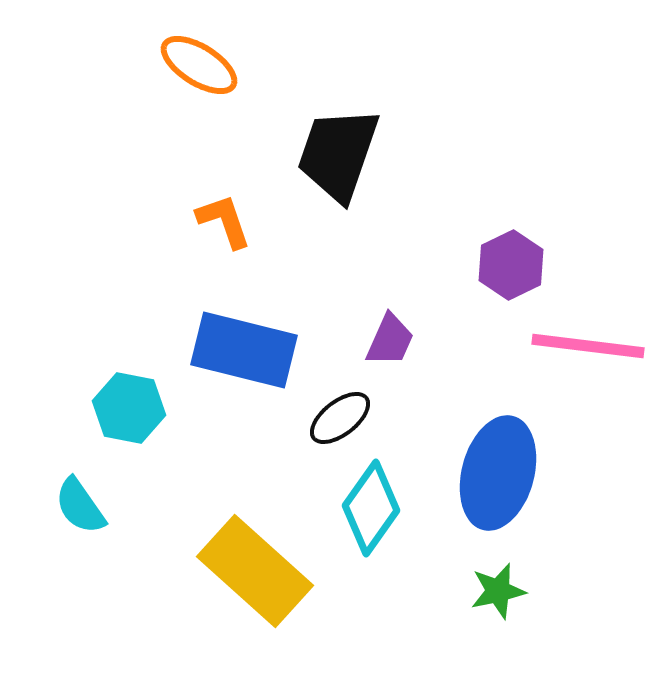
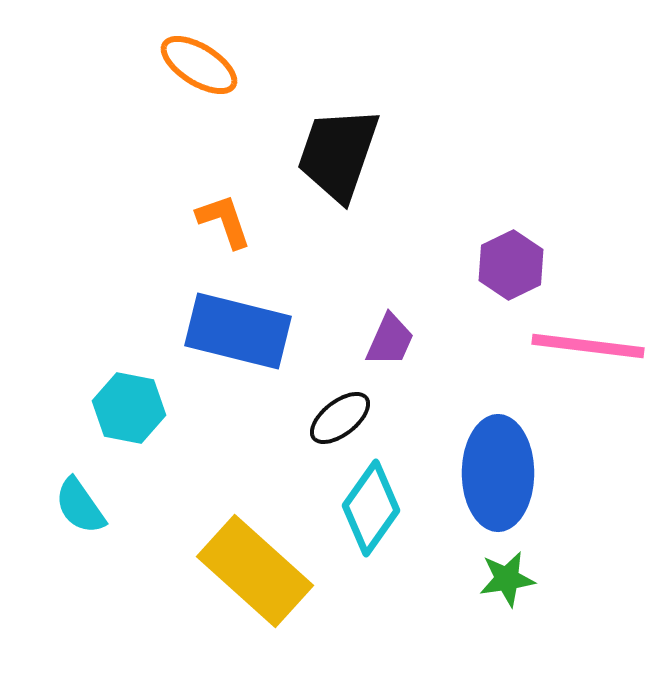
blue rectangle: moved 6 px left, 19 px up
blue ellipse: rotated 15 degrees counterclockwise
green star: moved 9 px right, 12 px up; rotated 4 degrees clockwise
